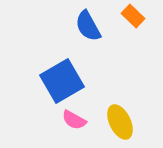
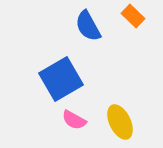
blue square: moved 1 px left, 2 px up
